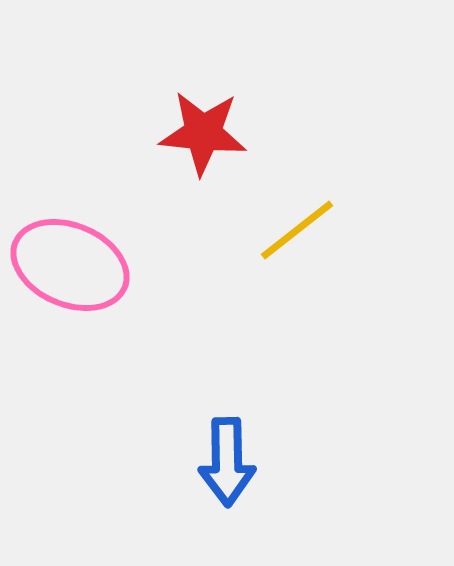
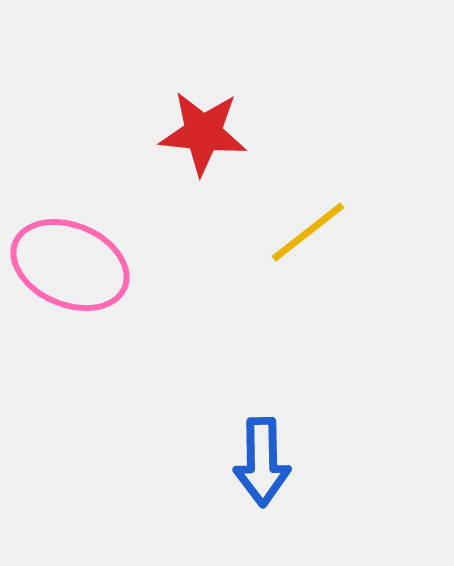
yellow line: moved 11 px right, 2 px down
blue arrow: moved 35 px right
